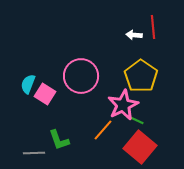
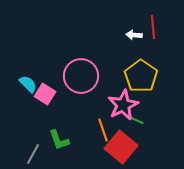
cyan semicircle: rotated 114 degrees clockwise
orange line: rotated 60 degrees counterclockwise
red square: moved 19 px left
gray line: moved 1 px left, 1 px down; rotated 60 degrees counterclockwise
